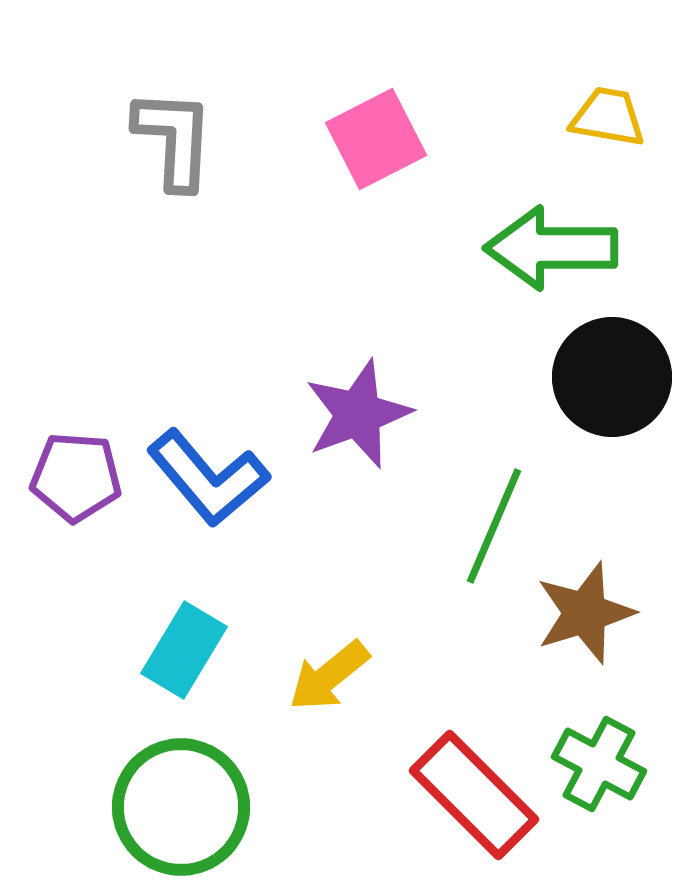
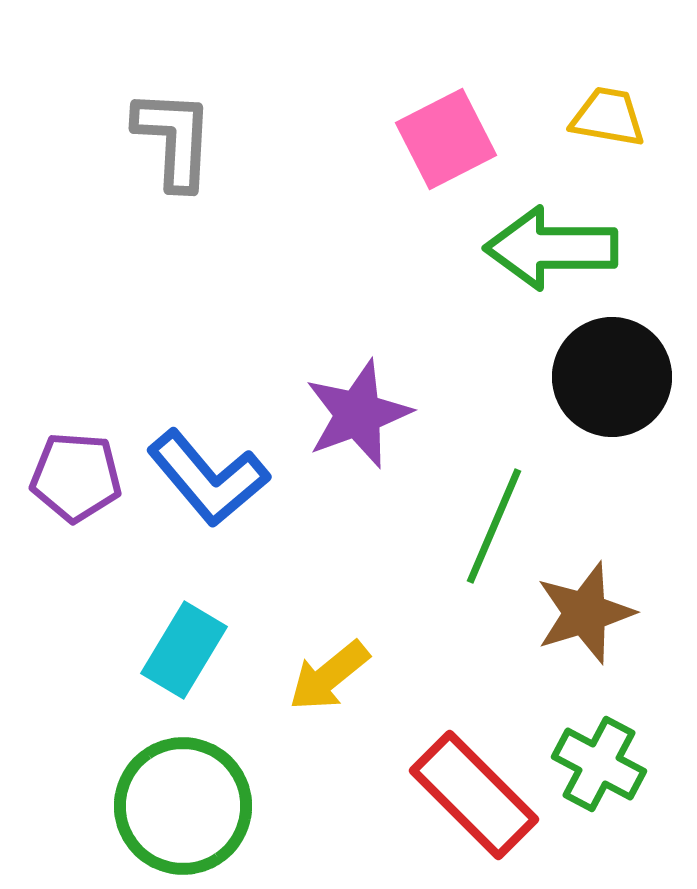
pink square: moved 70 px right
green circle: moved 2 px right, 1 px up
